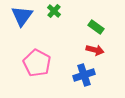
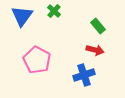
green rectangle: moved 2 px right, 1 px up; rotated 14 degrees clockwise
pink pentagon: moved 3 px up
